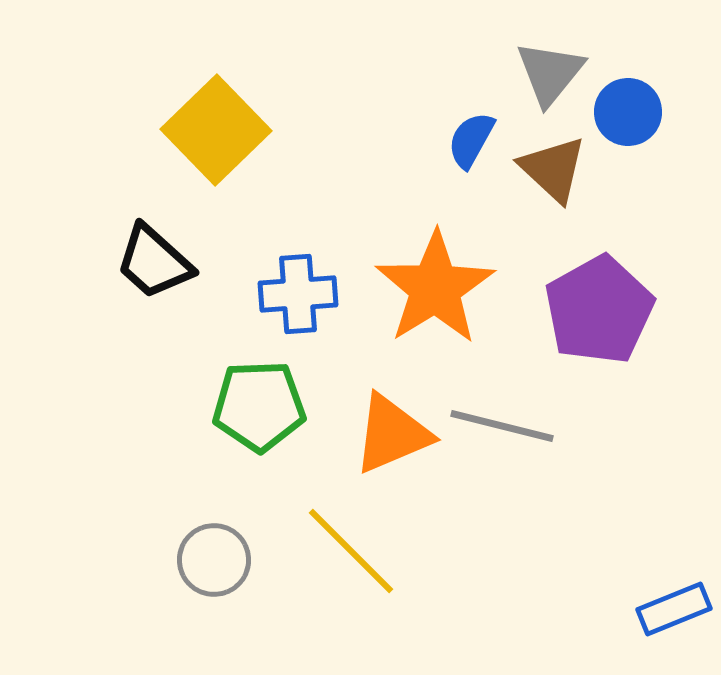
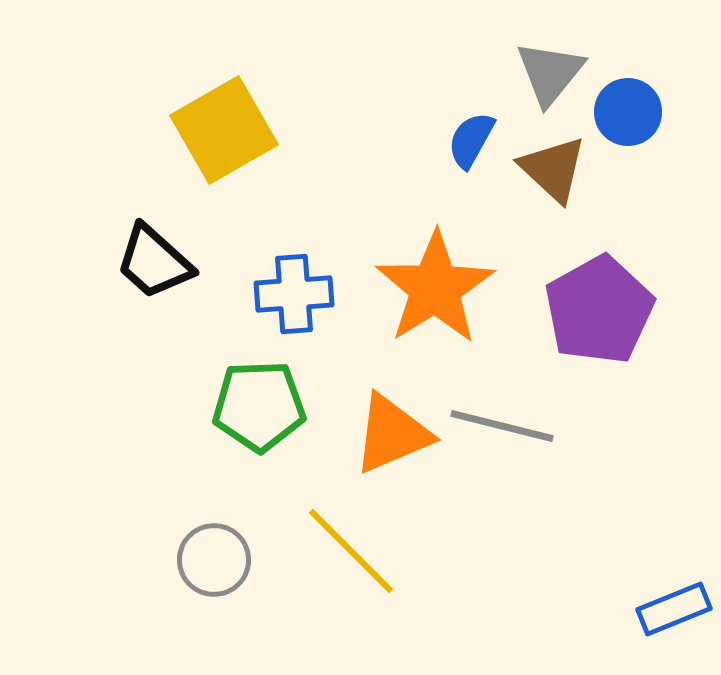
yellow square: moved 8 px right; rotated 14 degrees clockwise
blue cross: moved 4 px left
